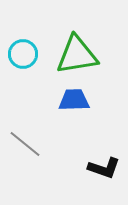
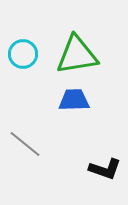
black L-shape: moved 1 px right, 1 px down
